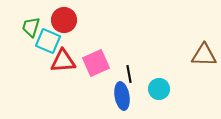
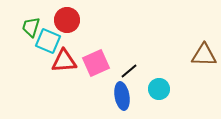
red circle: moved 3 px right
red triangle: moved 1 px right
black line: moved 3 px up; rotated 60 degrees clockwise
